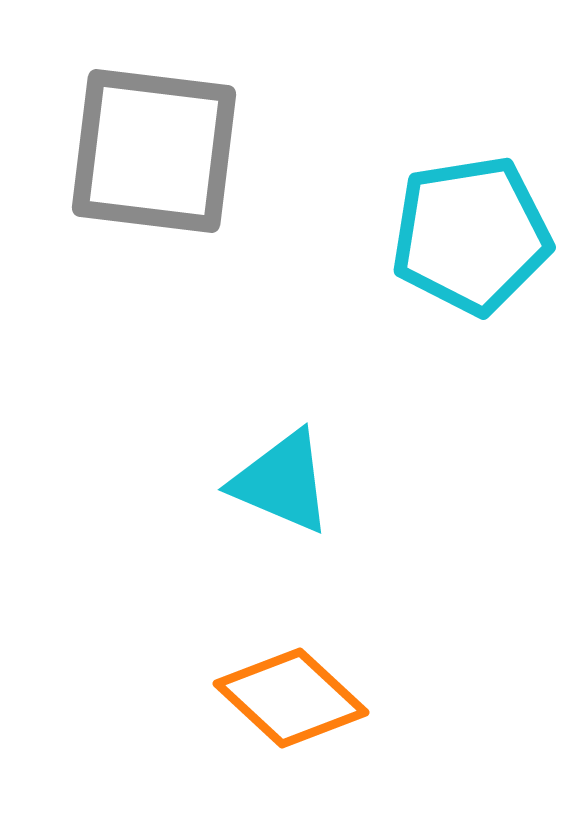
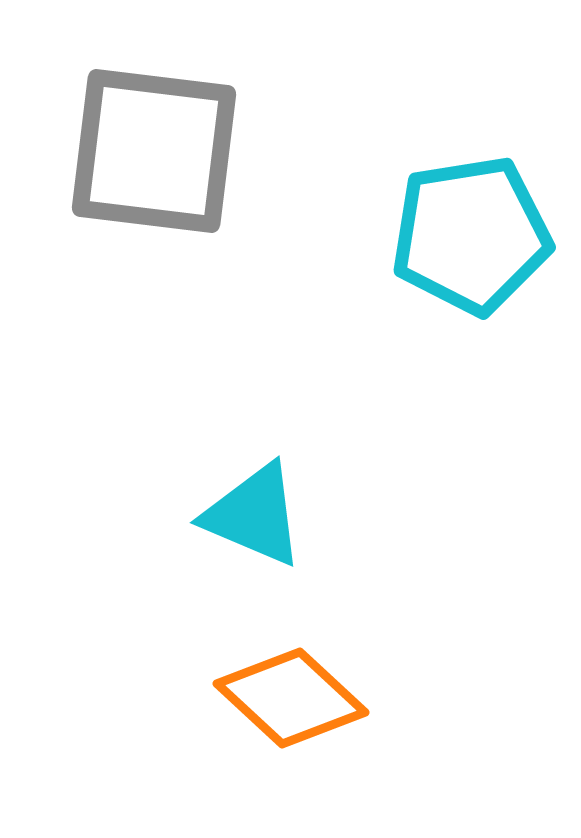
cyan triangle: moved 28 px left, 33 px down
